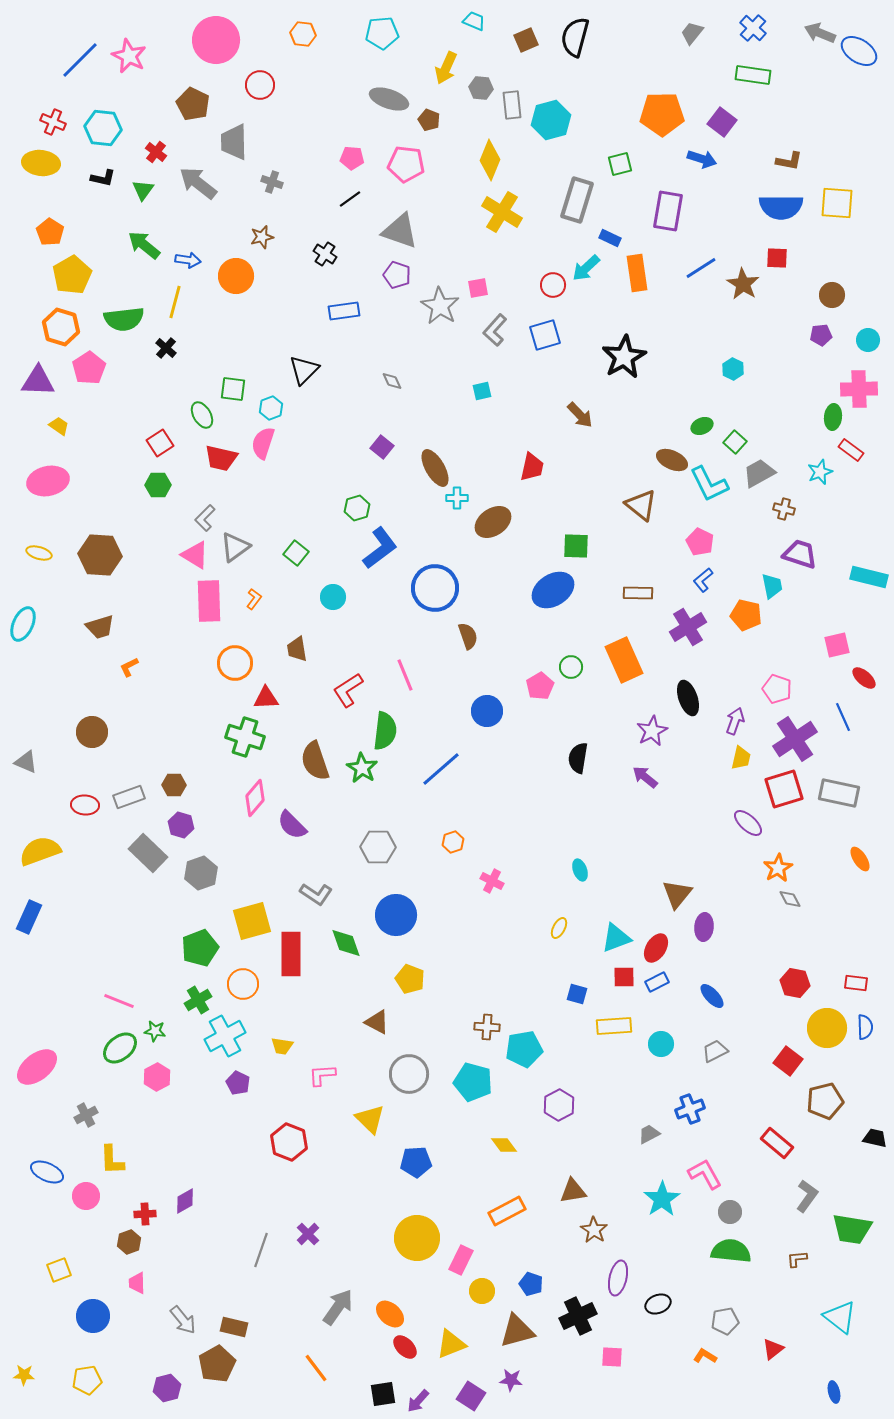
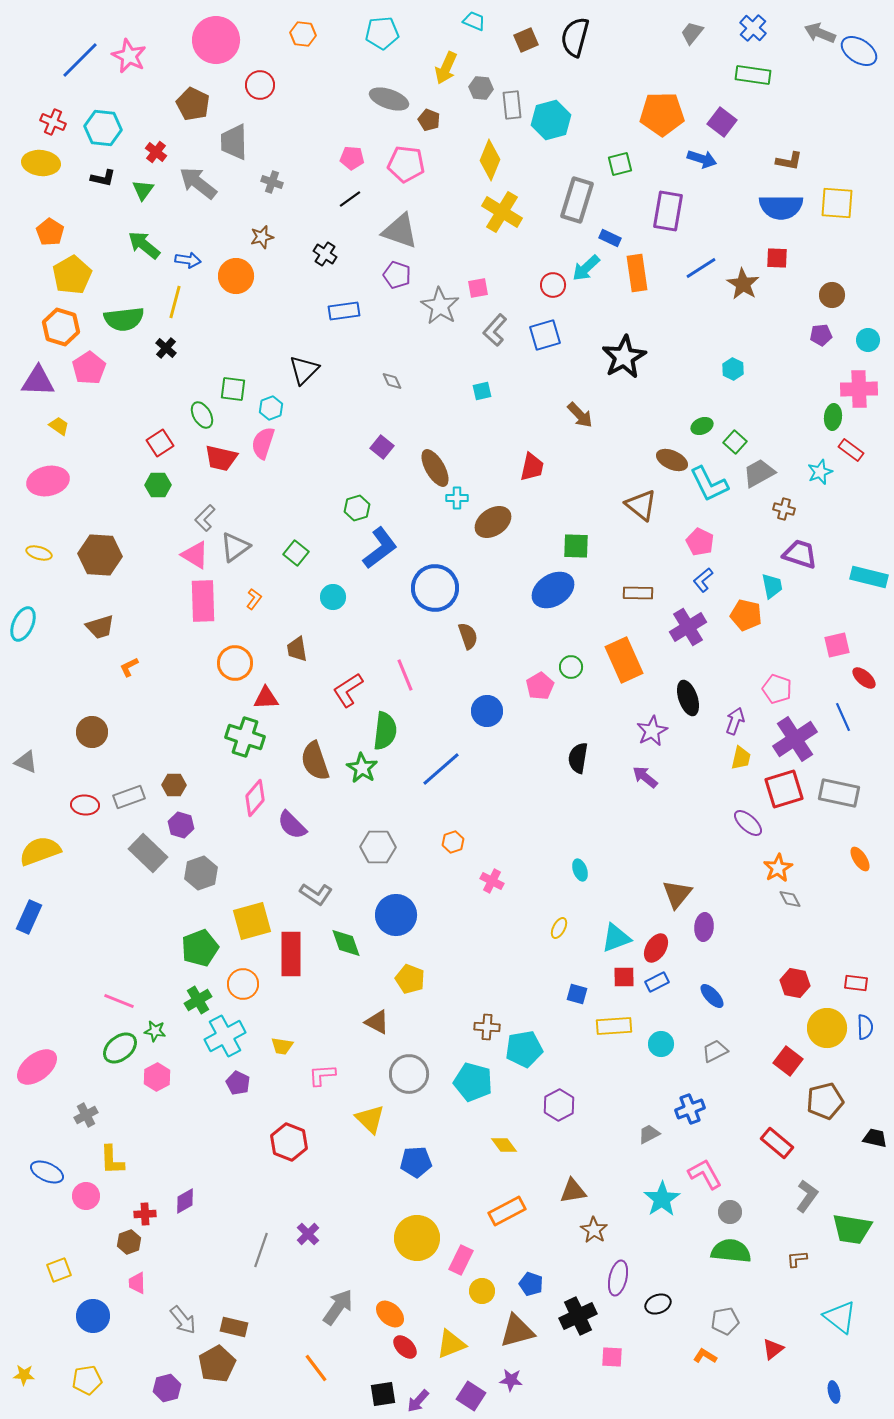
pink rectangle at (209, 601): moved 6 px left
